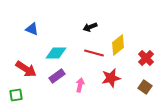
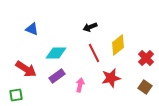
red line: rotated 48 degrees clockwise
